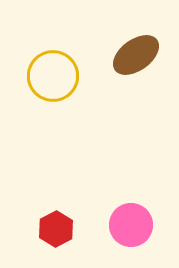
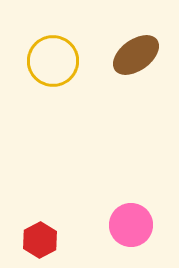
yellow circle: moved 15 px up
red hexagon: moved 16 px left, 11 px down
